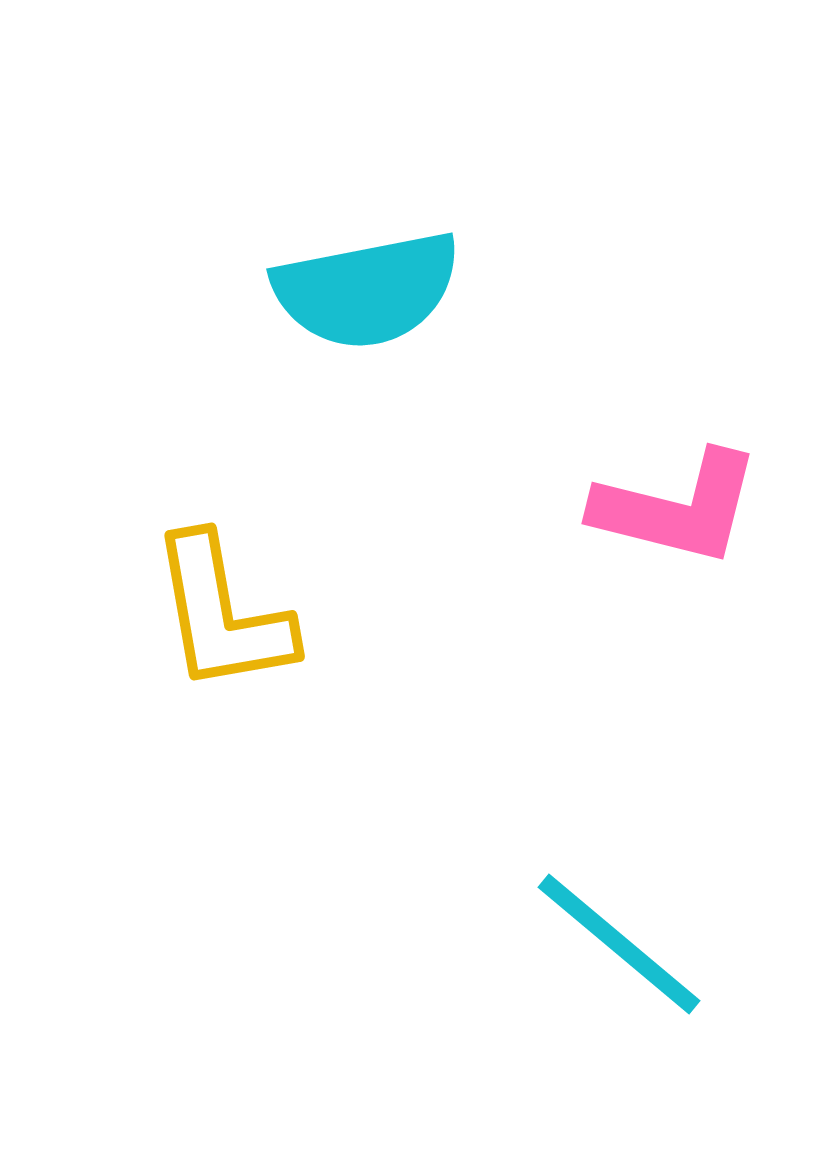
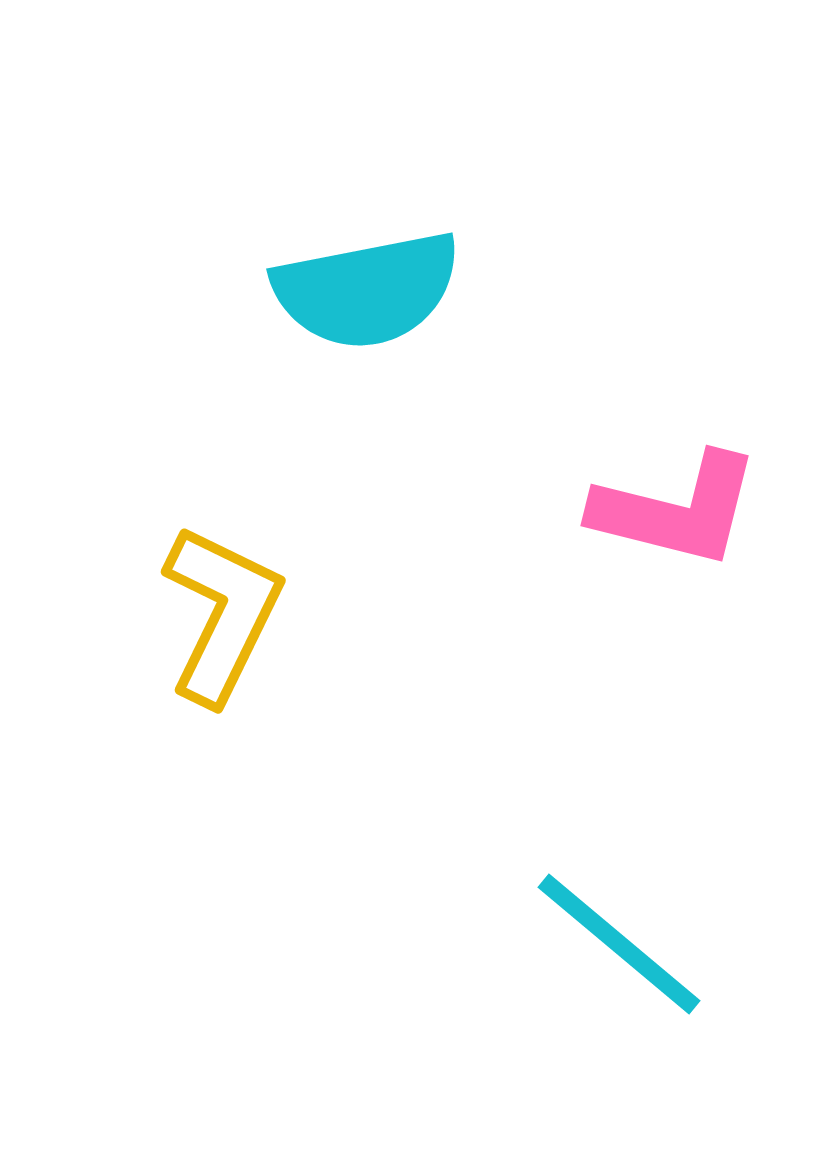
pink L-shape: moved 1 px left, 2 px down
yellow L-shape: rotated 144 degrees counterclockwise
